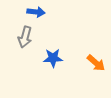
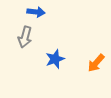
blue star: moved 2 px right, 1 px down; rotated 18 degrees counterclockwise
orange arrow: rotated 90 degrees clockwise
